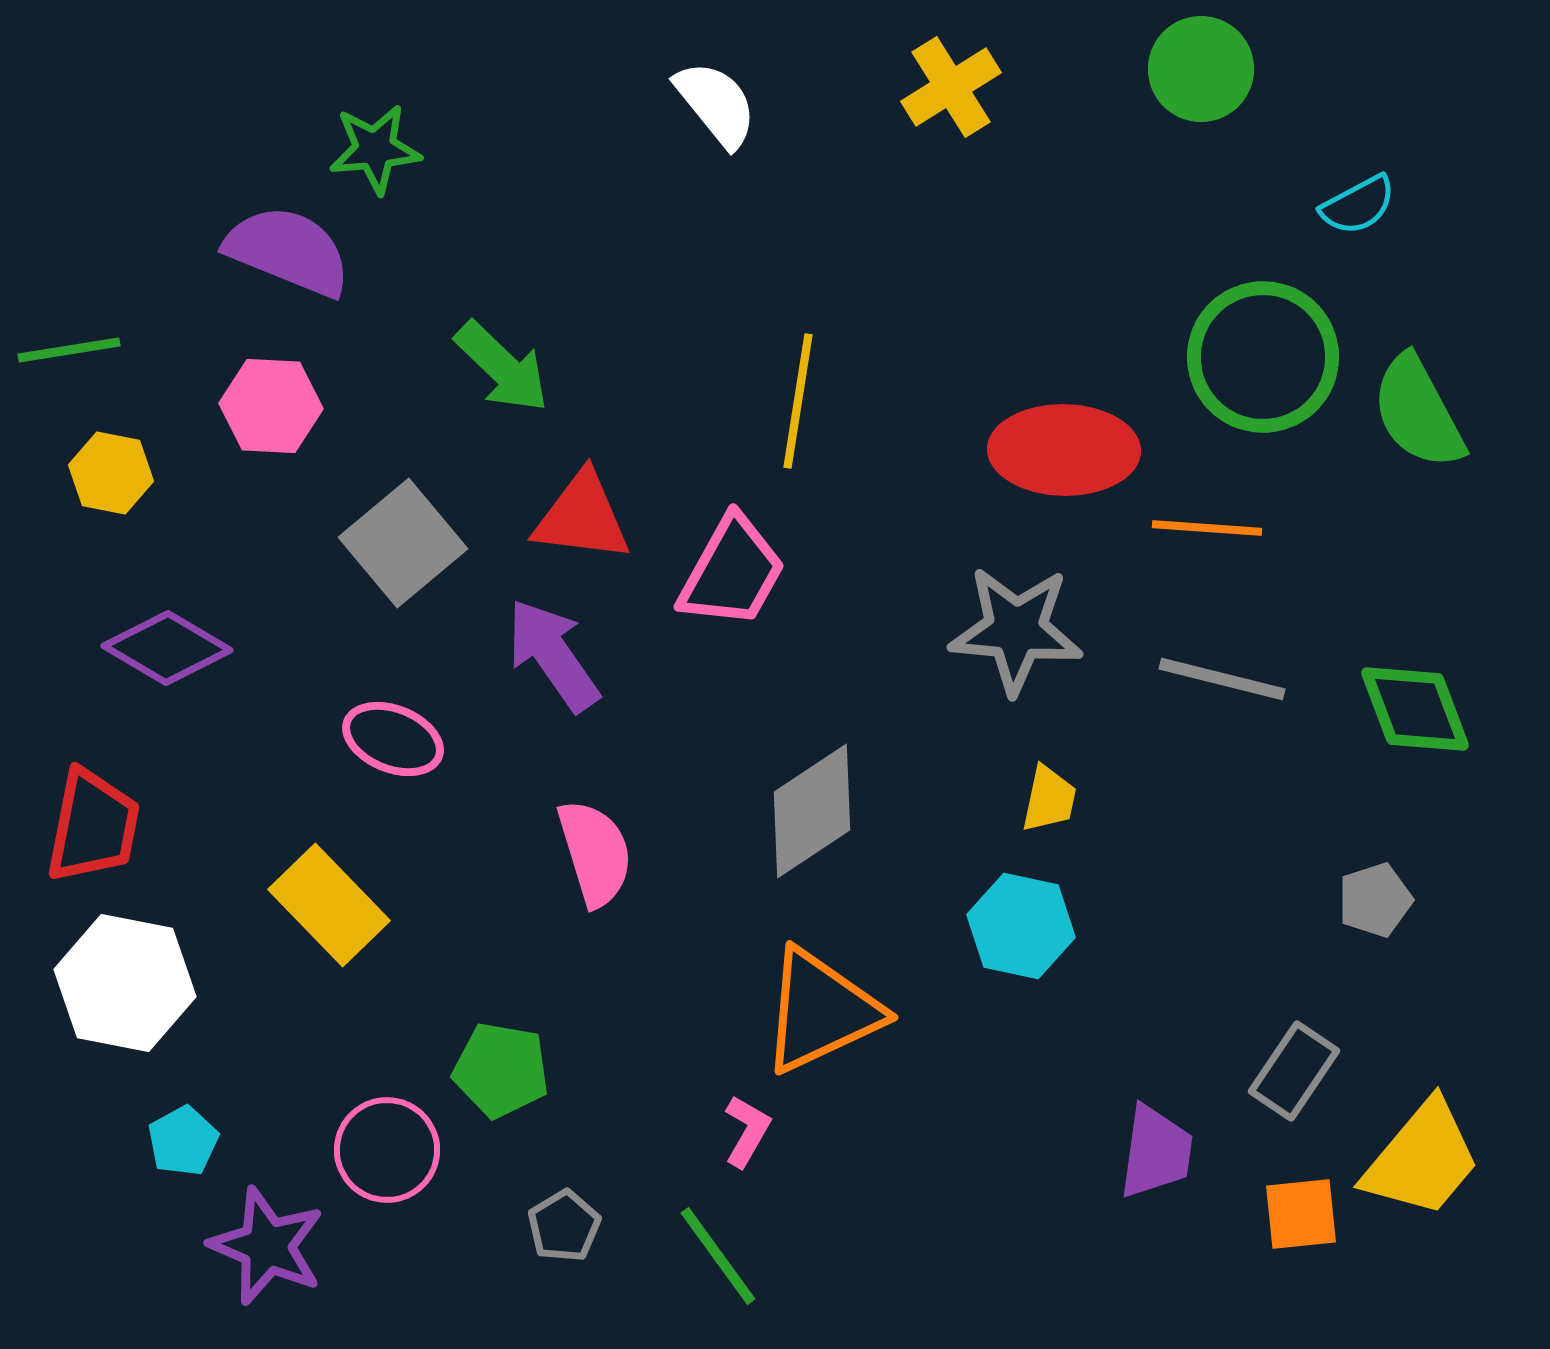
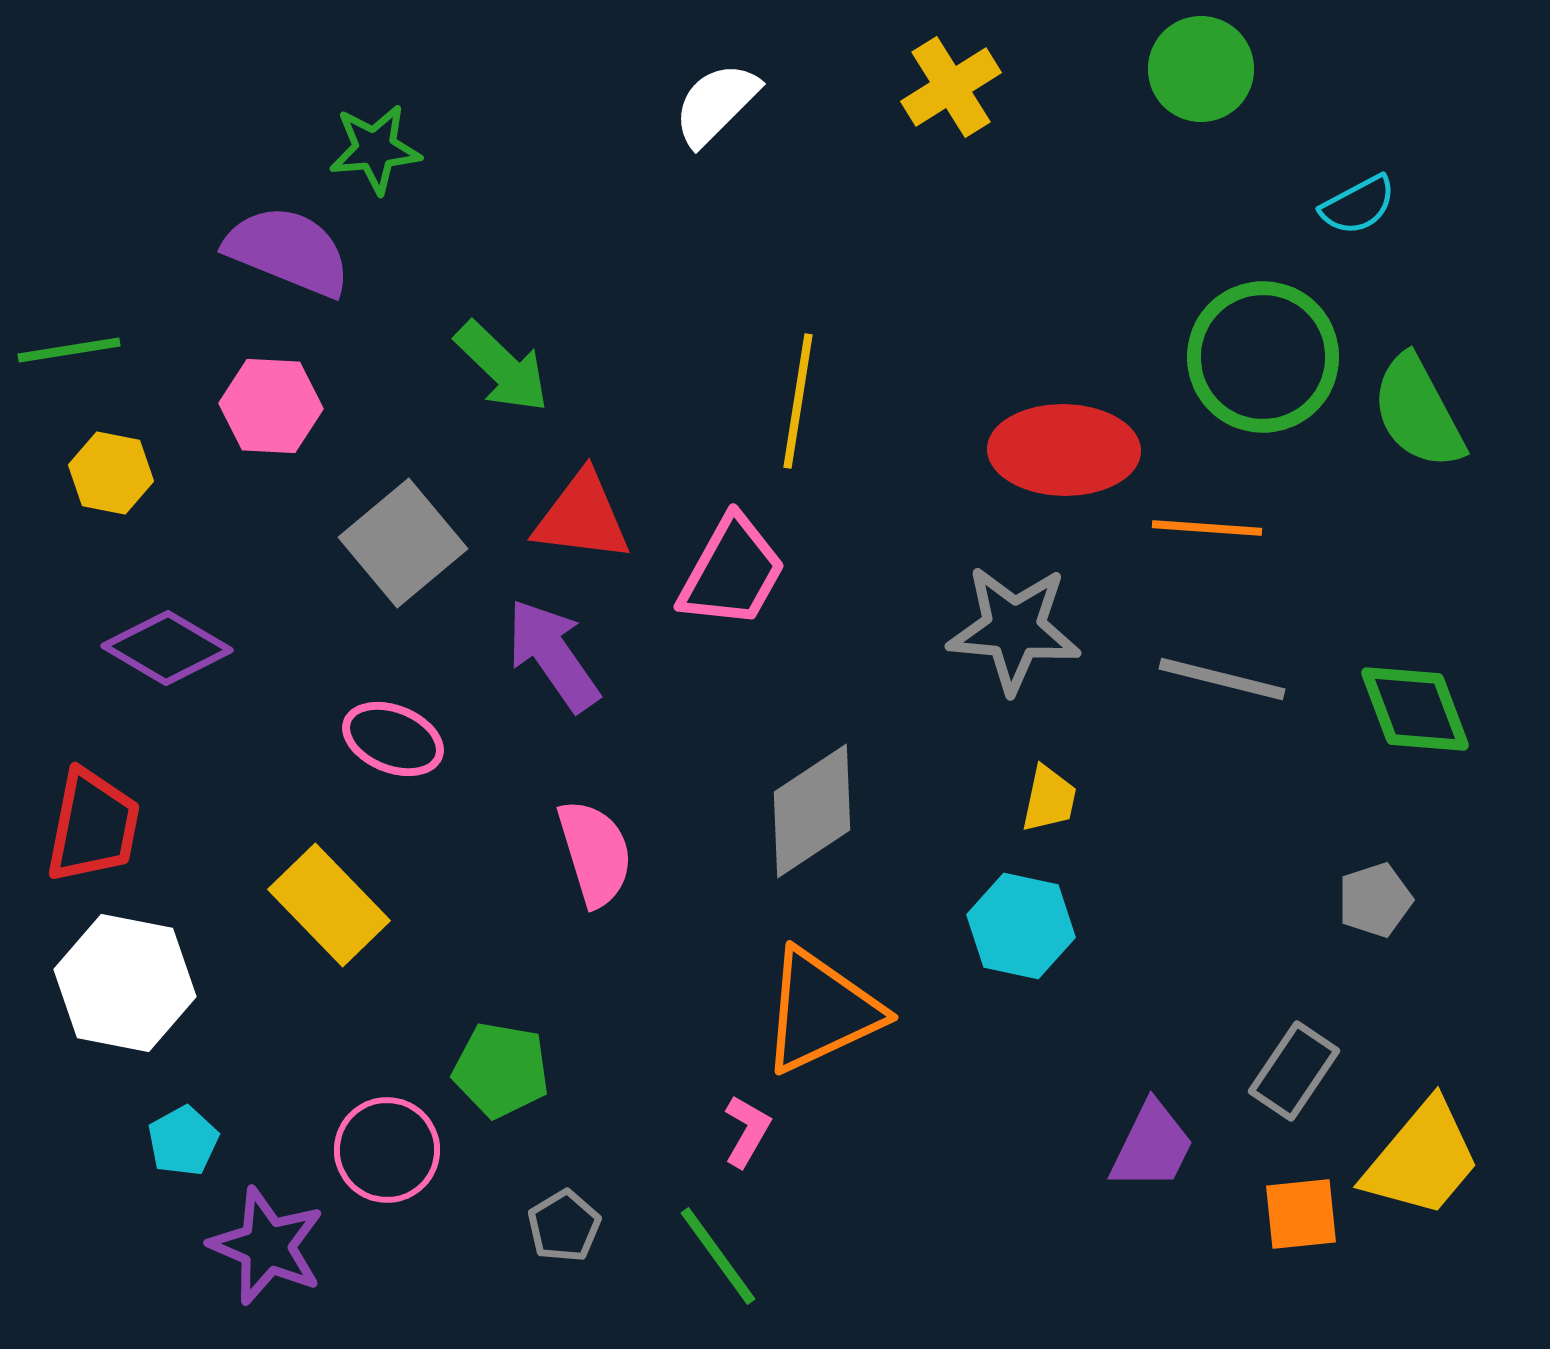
white semicircle at (716, 104): rotated 96 degrees counterclockwise
gray star at (1016, 630): moved 2 px left, 1 px up
purple trapezoid at (1156, 1152): moved 4 px left, 6 px up; rotated 18 degrees clockwise
